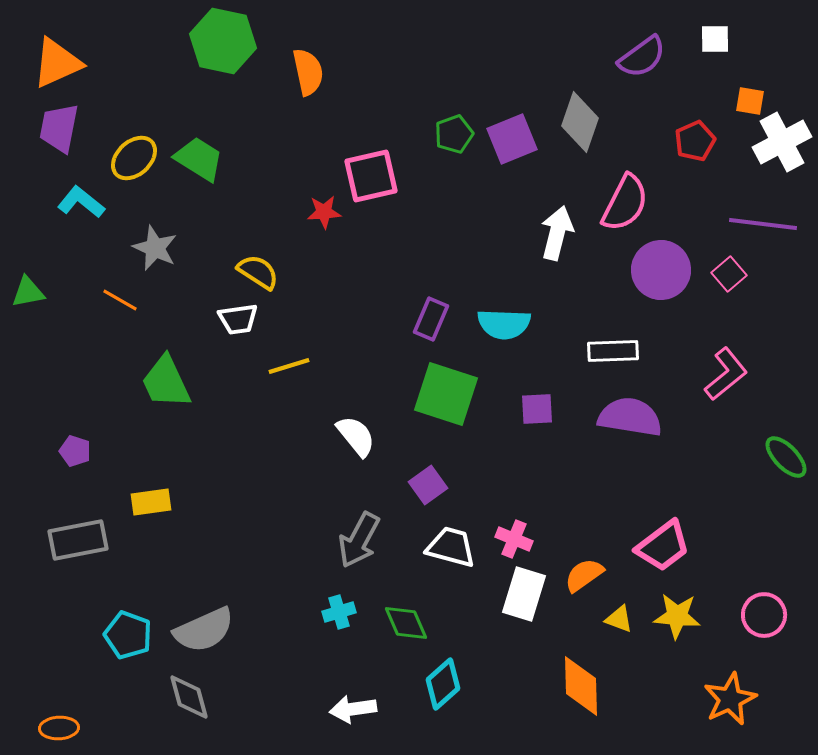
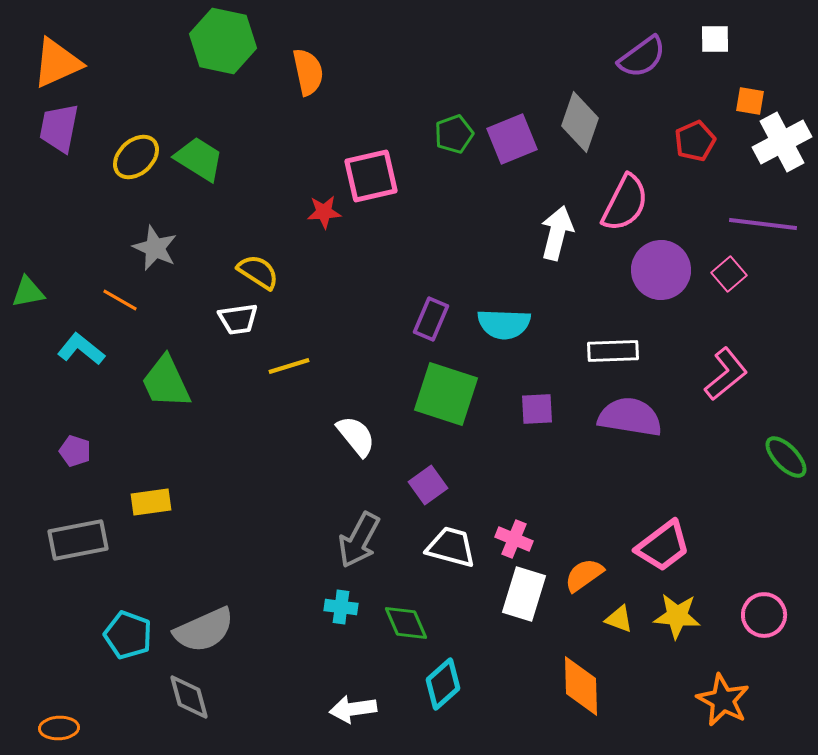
yellow ellipse at (134, 158): moved 2 px right, 1 px up
cyan L-shape at (81, 202): moved 147 px down
cyan cross at (339, 612): moved 2 px right, 5 px up; rotated 24 degrees clockwise
orange star at (730, 699): moved 7 px left, 1 px down; rotated 20 degrees counterclockwise
